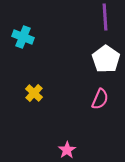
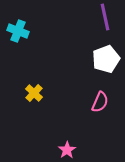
purple line: rotated 8 degrees counterclockwise
cyan cross: moved 5 px left, 6 px up
white pentagon: rotated 16 degrees clockwise
pink semicircle: moved 3 px down
